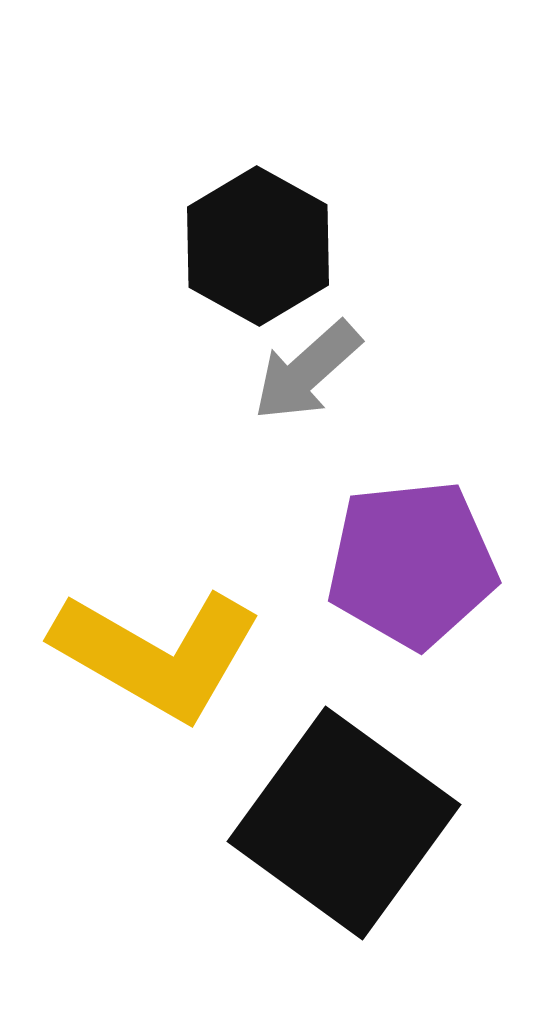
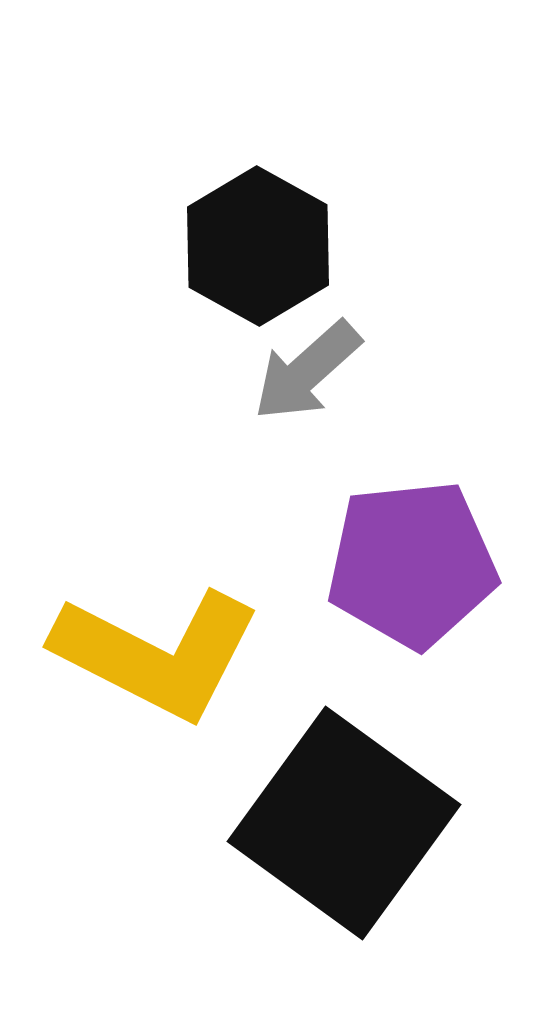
yellow L-shape: rotated 3 degrees counterclockwise
